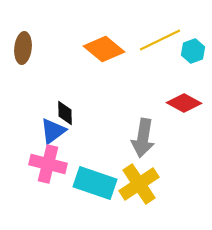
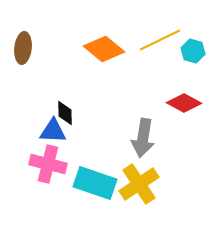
cyan hexagon: rotated 25 degrees counterclockwise
blue triangle: rotated 40 degrees clockwise
